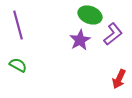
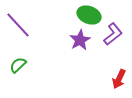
green ellipse: moved 1 px left
purple line: rotated 28 degrees counterclockwise
green semicircle: rotated 72 degrees counterclockwise
